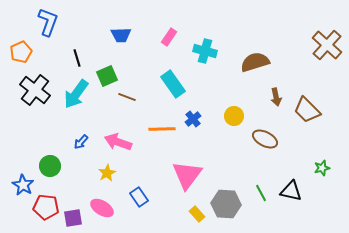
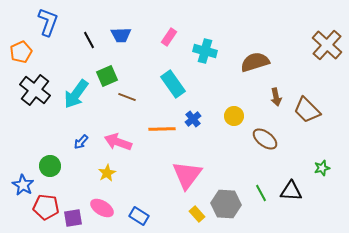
black line: moved 12 px right, 18 px up; rotated 12 degrees counterclockwise
brown ellipse: rotated 10 degrees clockwise
black triangle: rotated 10 degrees counterclockwise
blue rectangle: moved 19 px down; rotated 24 degrees counterclockwise
